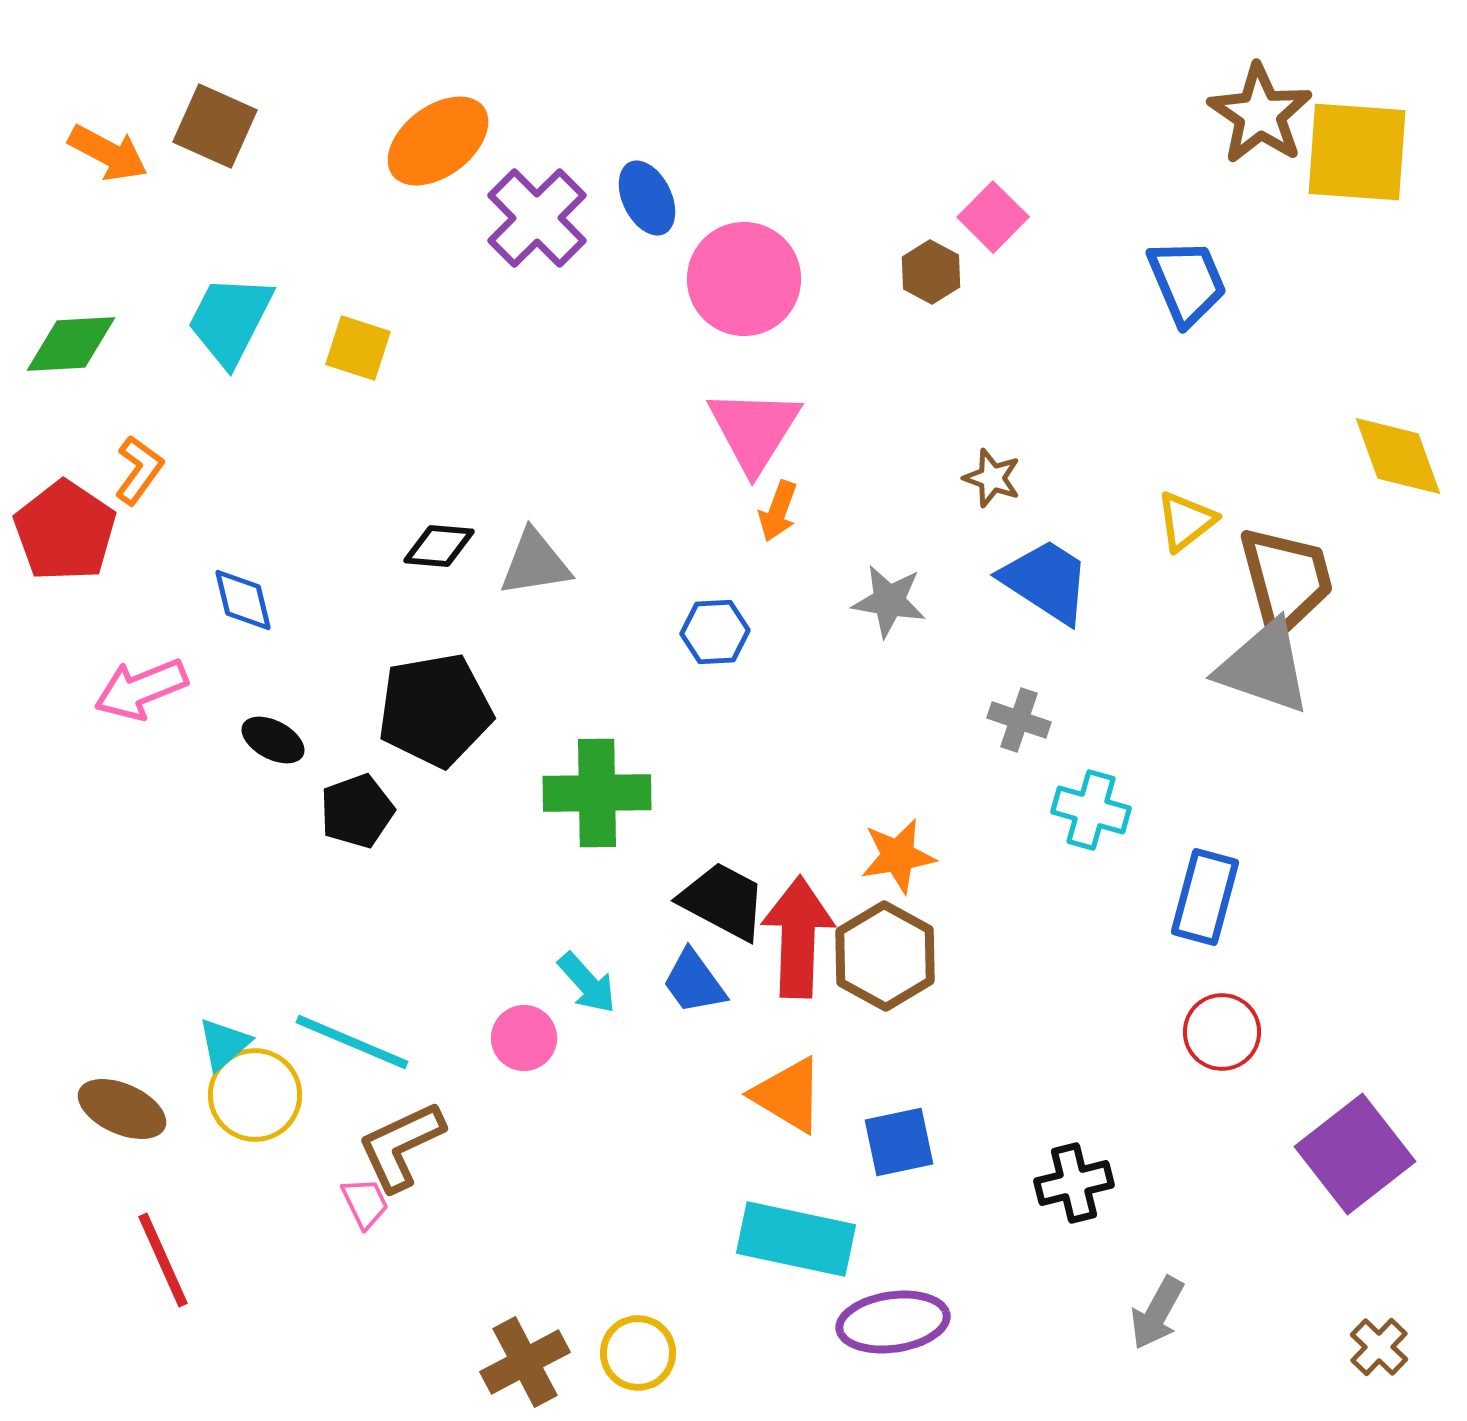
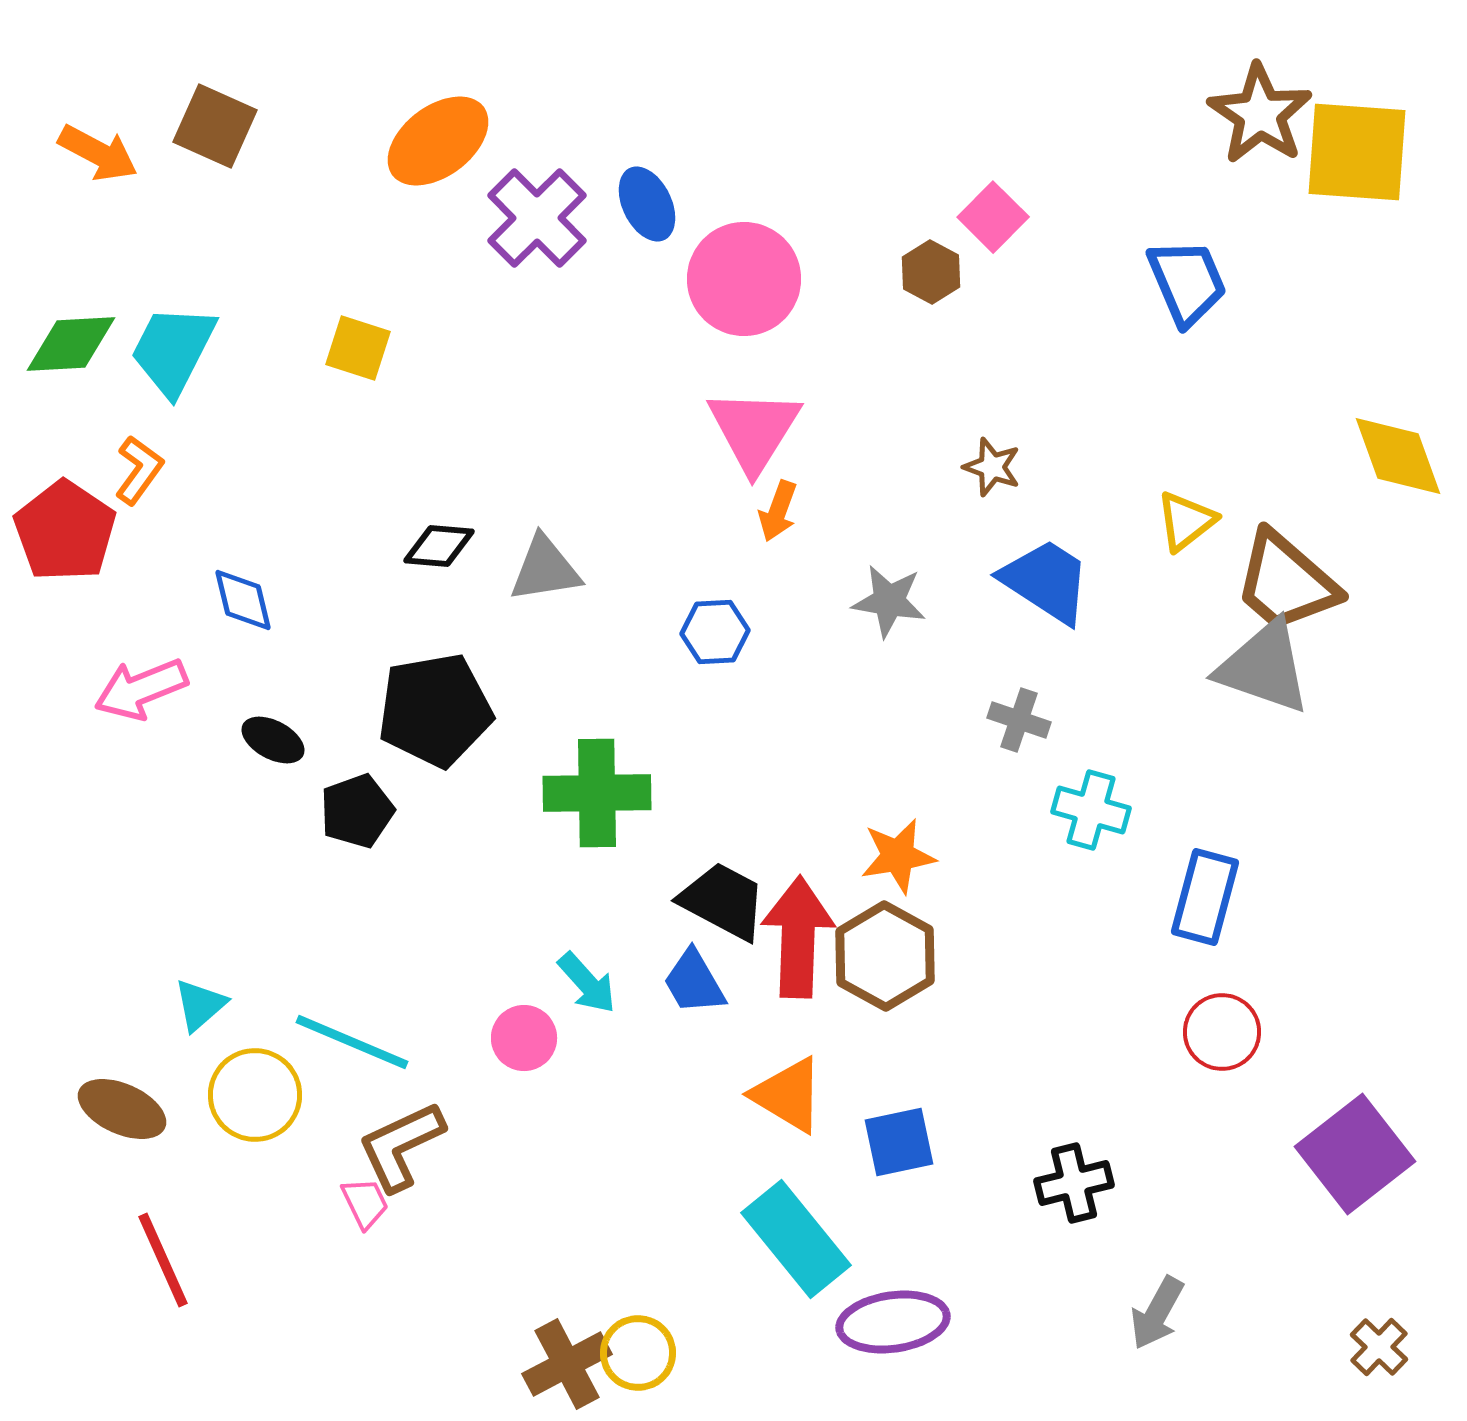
orange arrow at (108, 153): moved 10 px left
blue ellipse at (647, 198): moved 6 px down
cyan trapezoid at (230, 320): moved 57 px left, 30 px down
brown star at (992, 478): moved 11 px up
gray triangle at (535, 563): moved 10 px right, 6 px down
brown trapezoid at (1286, 580): moved 2 px down; rotated 146 degrees clockwise
blue trapezoid at (694, 982): rotated 6 degrees clockwise
cyan triangle at (224, 1044): moved 24 px left, 39 px up
cyan rectangle at (796, 1239): rotated 39 degrees clockwise
brown cross at (525, 1362): moved 42 px right, 2 px down
